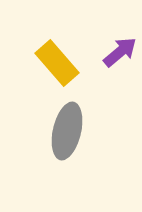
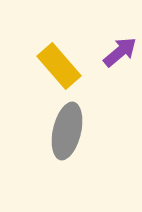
yellow rectangle: moved 2 px right, 3 px down
